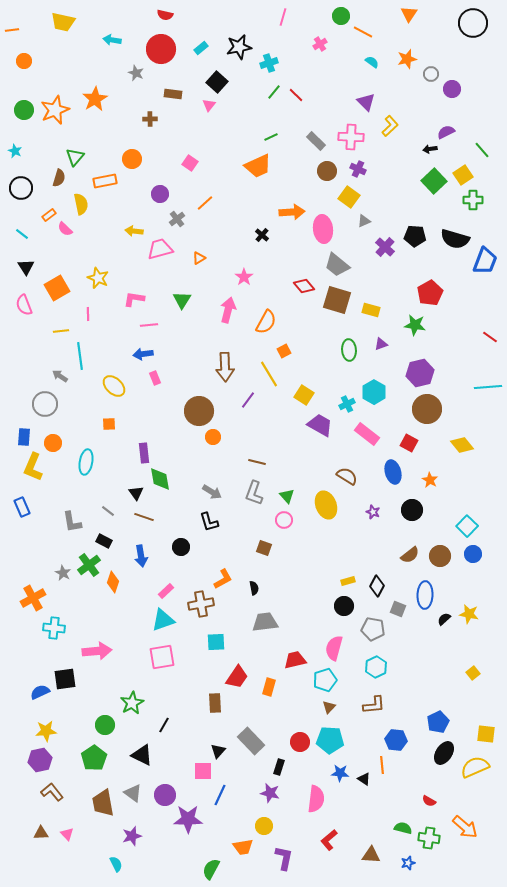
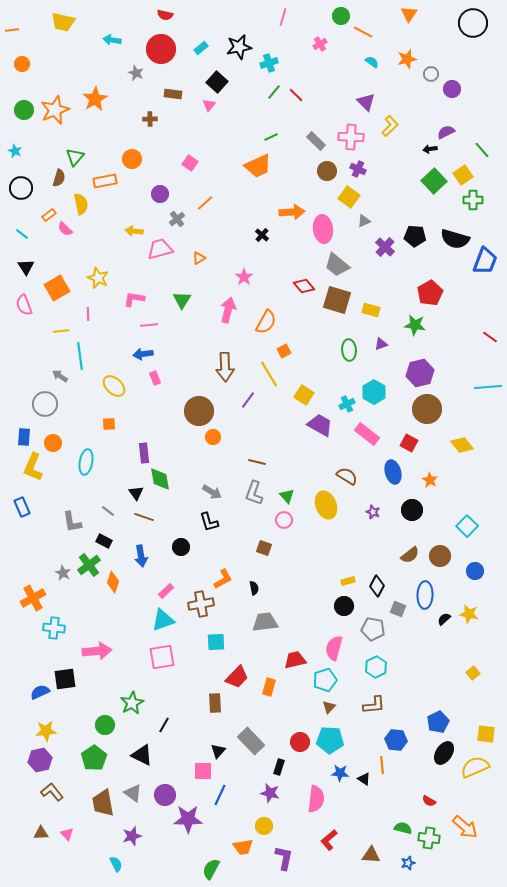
orange circle at (24, 61): moved 2 px left, 3 px down
blue circle at (473, 554): moved 2 px right, 17 px down
red trapezoid at (237, 677): rotated 10 degrees clockwise
